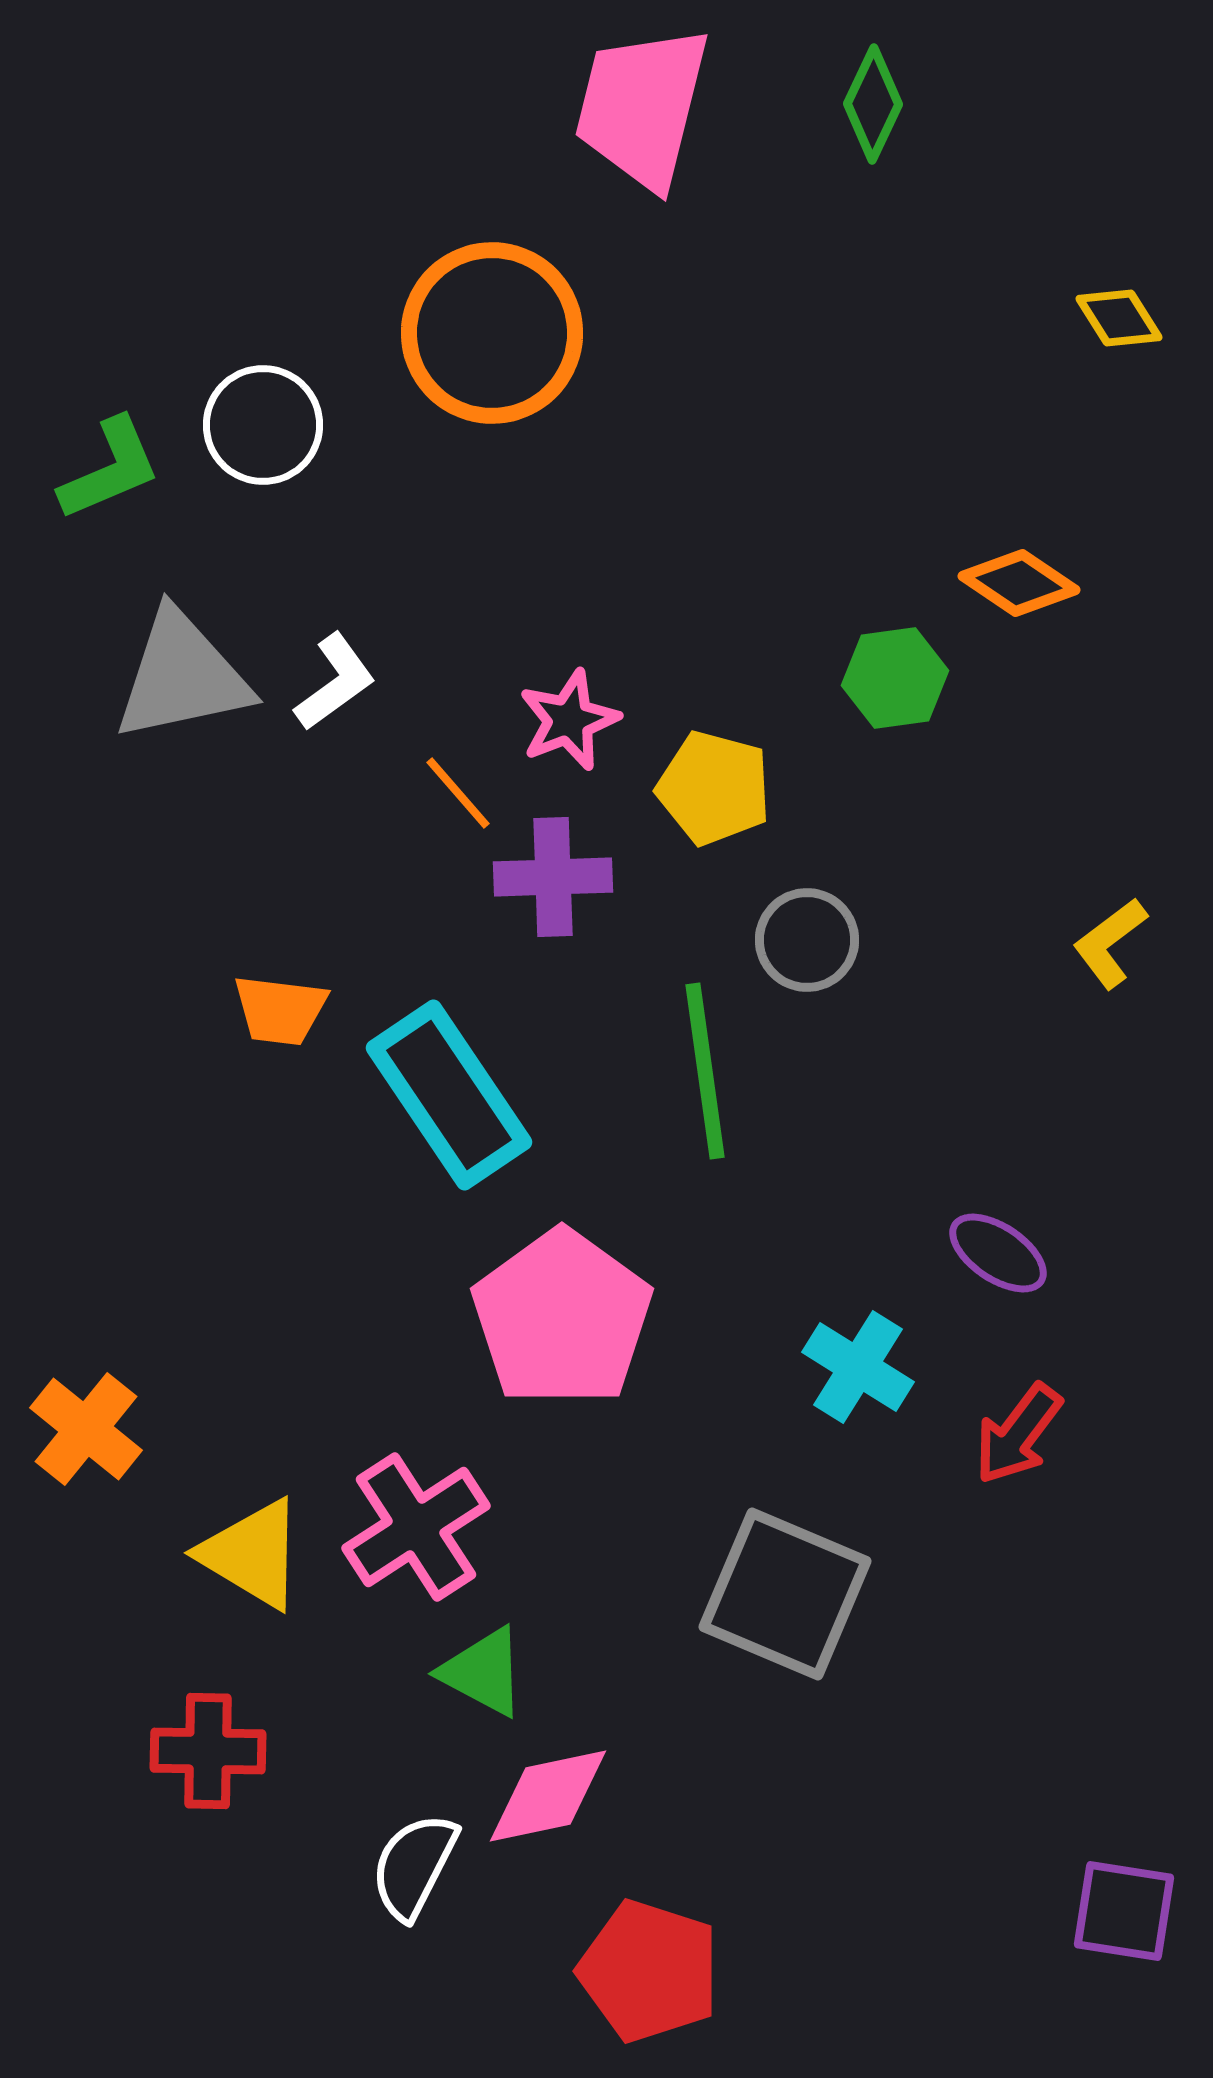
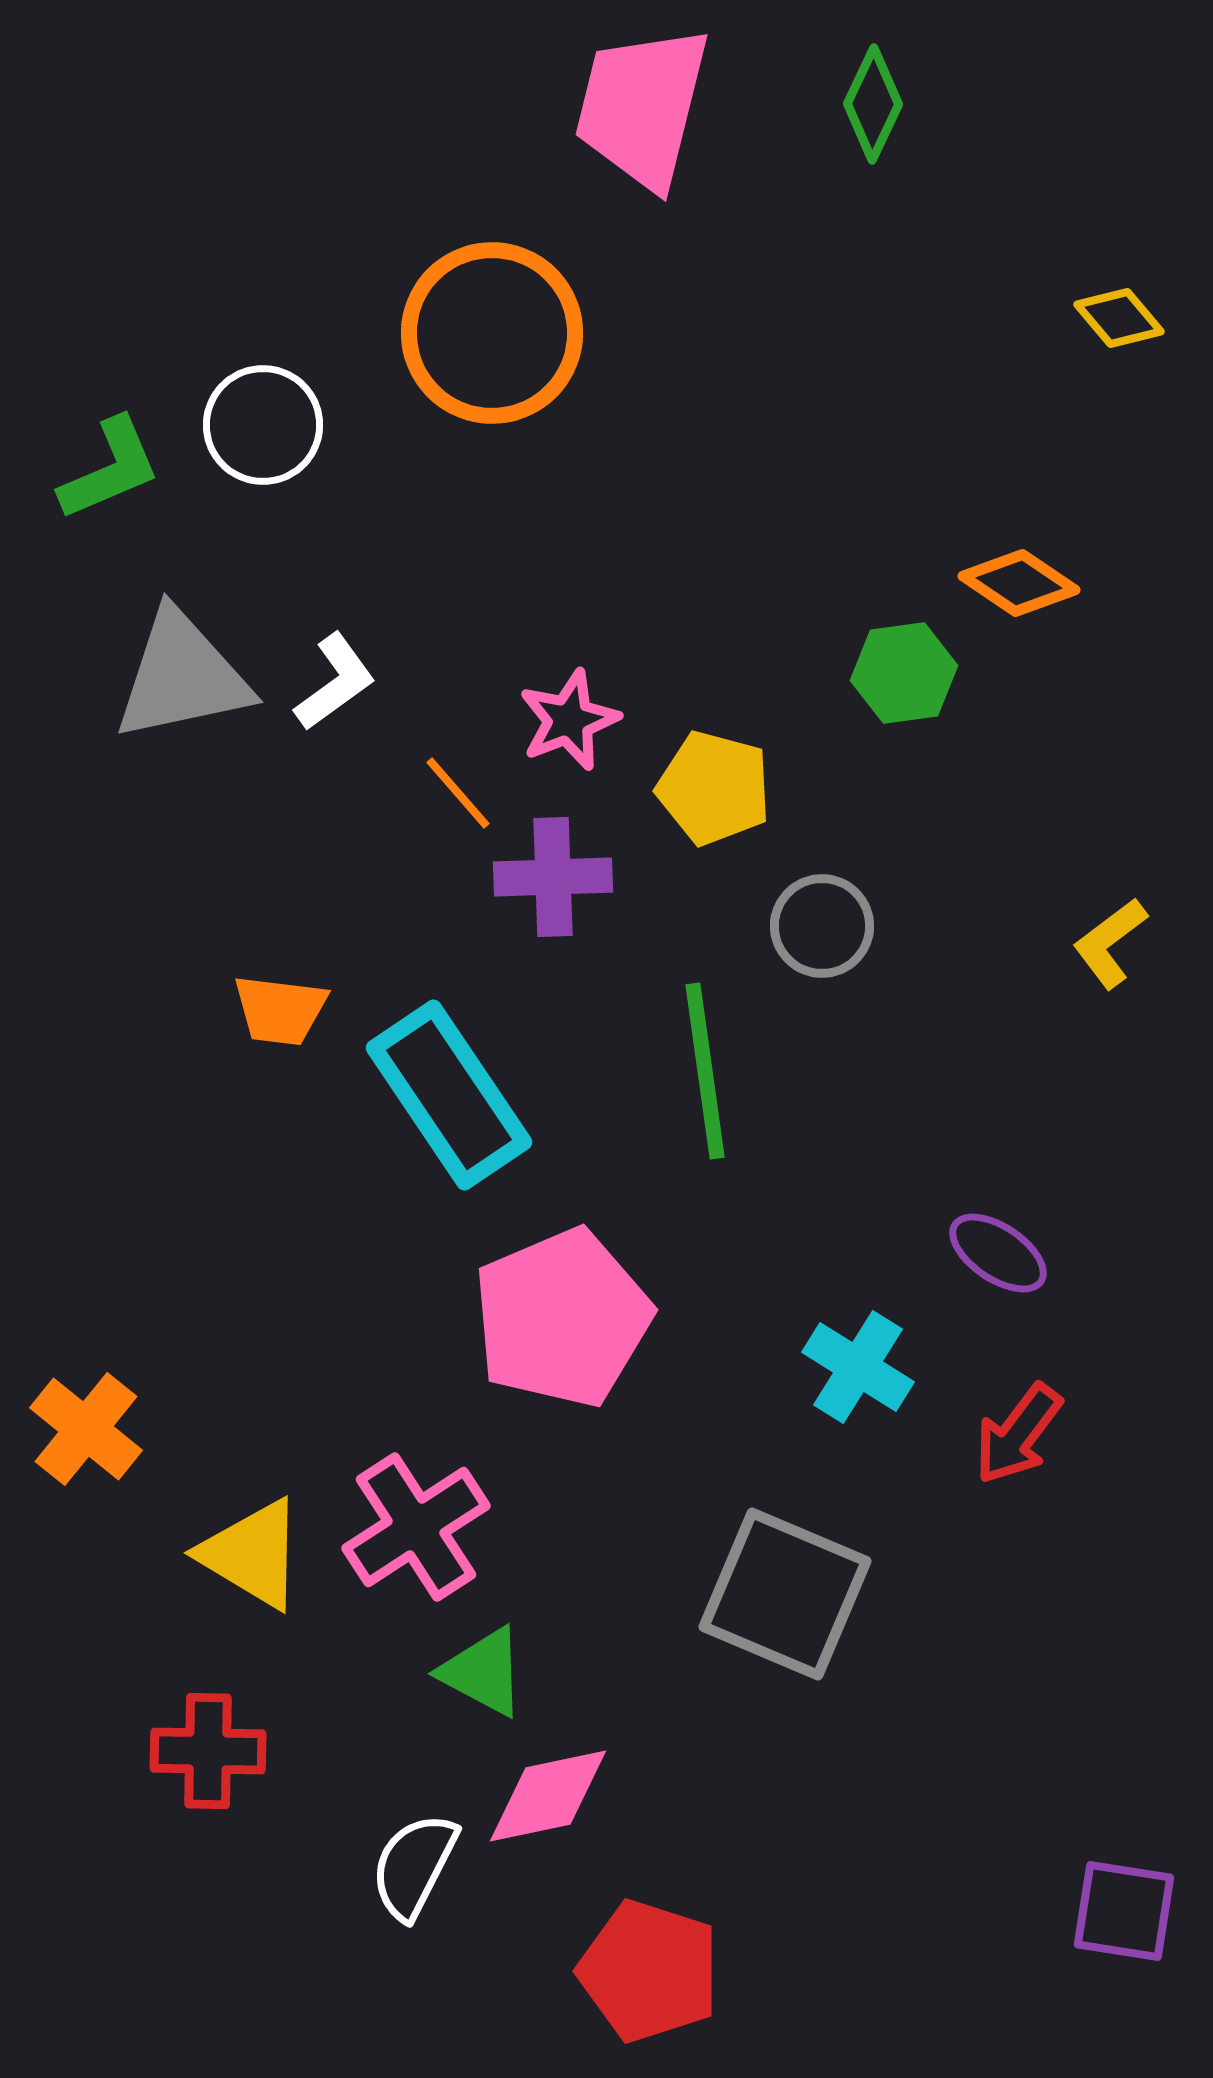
yellow diamond: rotated 8 degrees counterclockwise
green hexagon: moved 9 px right, 5 px up
gray circle: moved 15 px right, 14 px up
pink pentagon: rotated 13 degrees clockwise
